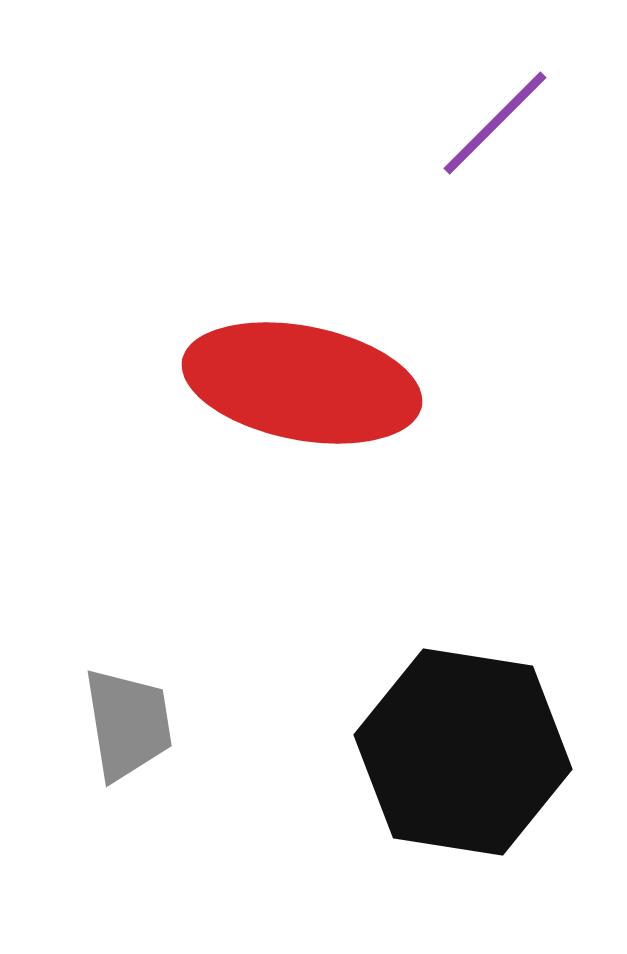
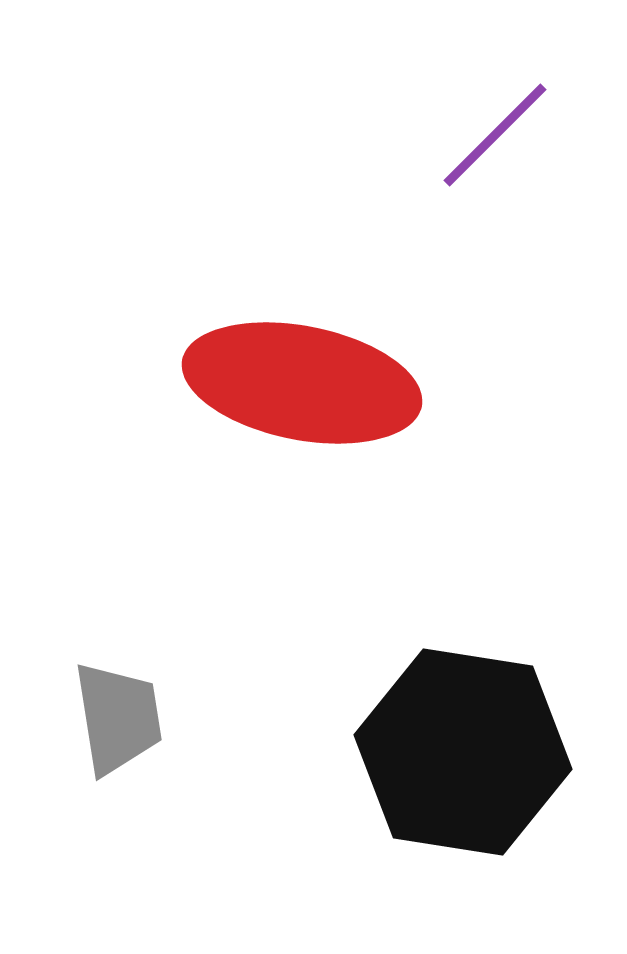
purple line: moved 12 px down
gray trapezoid: moved 10 px left, 6 px up
